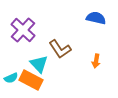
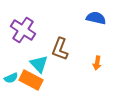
purple cross: rotated 10 degrees counterclockwise
brown L-shape: rotated 55 degrees clockwise
orange arrow: moved 1 px right, 2 px down
